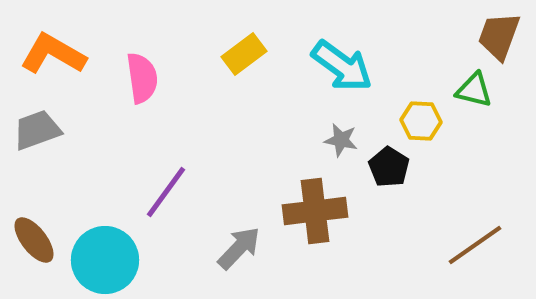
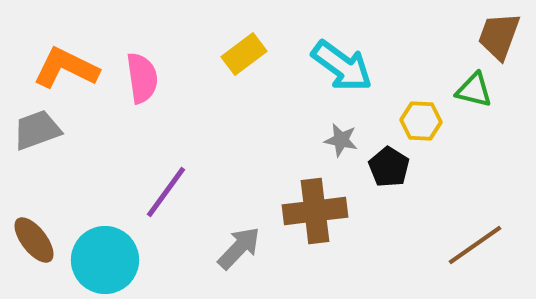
orange L-shape: moved 13 px right, 14 px down; rotated 4 degrees counterclockwise
